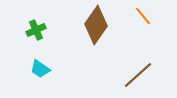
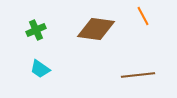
orange line: rotated 12 degrees clockwise
brown diamond: moved 4 px down; rotated 63 degrees clockwise
brown line: rotated 36 degrees clockwise
